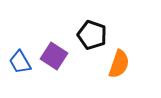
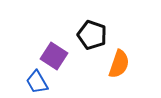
blue trapezoid: moved 17 px right, 20 px down
